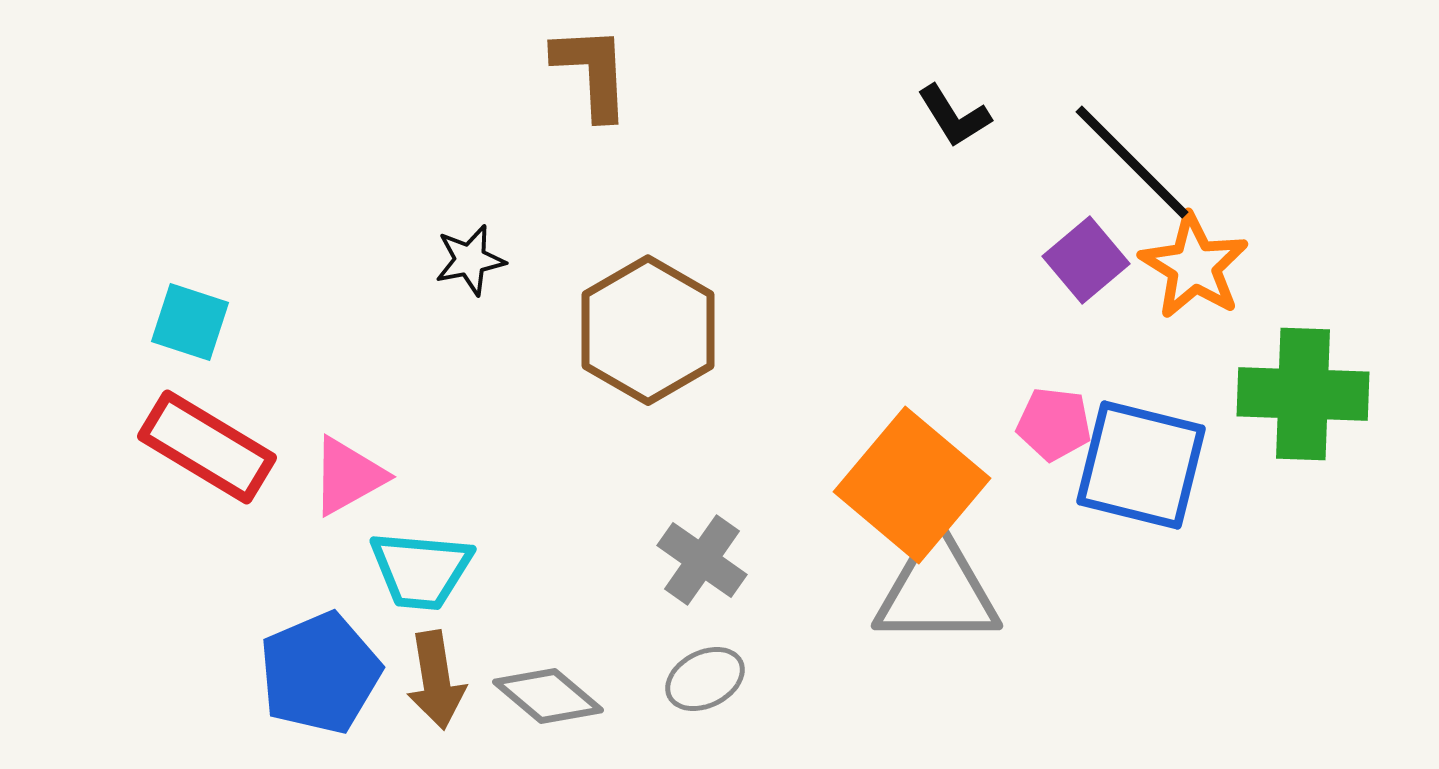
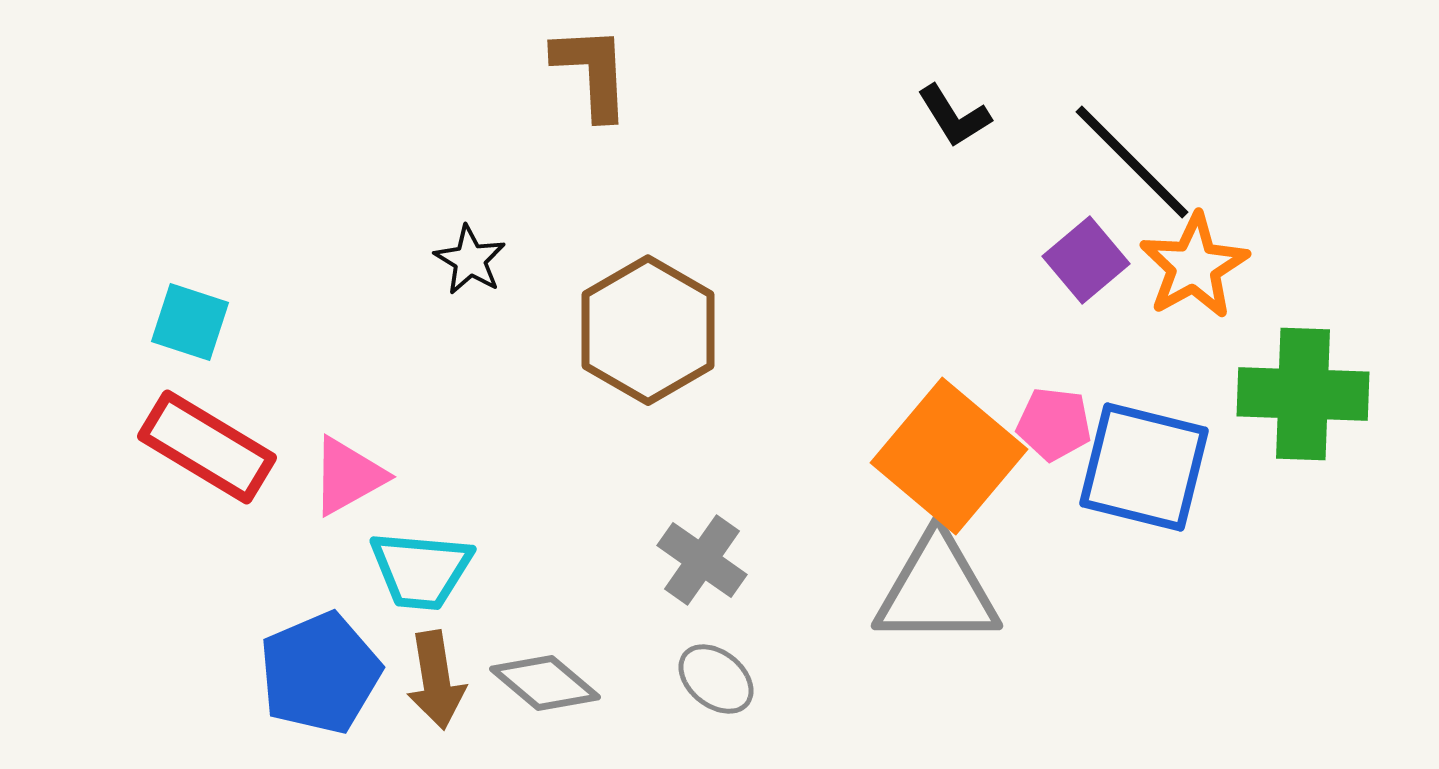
black star: rotated 30 degrees counterclockwise
orange star: rotated 11 degrees clockwise
blue square: moved 3 px right, 2 px down
orange square: moved 37 px right, 29 px up
gray ellipse: moved 11 px right; rotated 66 degrees clockwise
gray diamond: moved 3 px left, 13 px up
